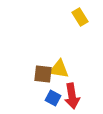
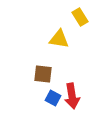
yellow triangle: moved 30 px up
